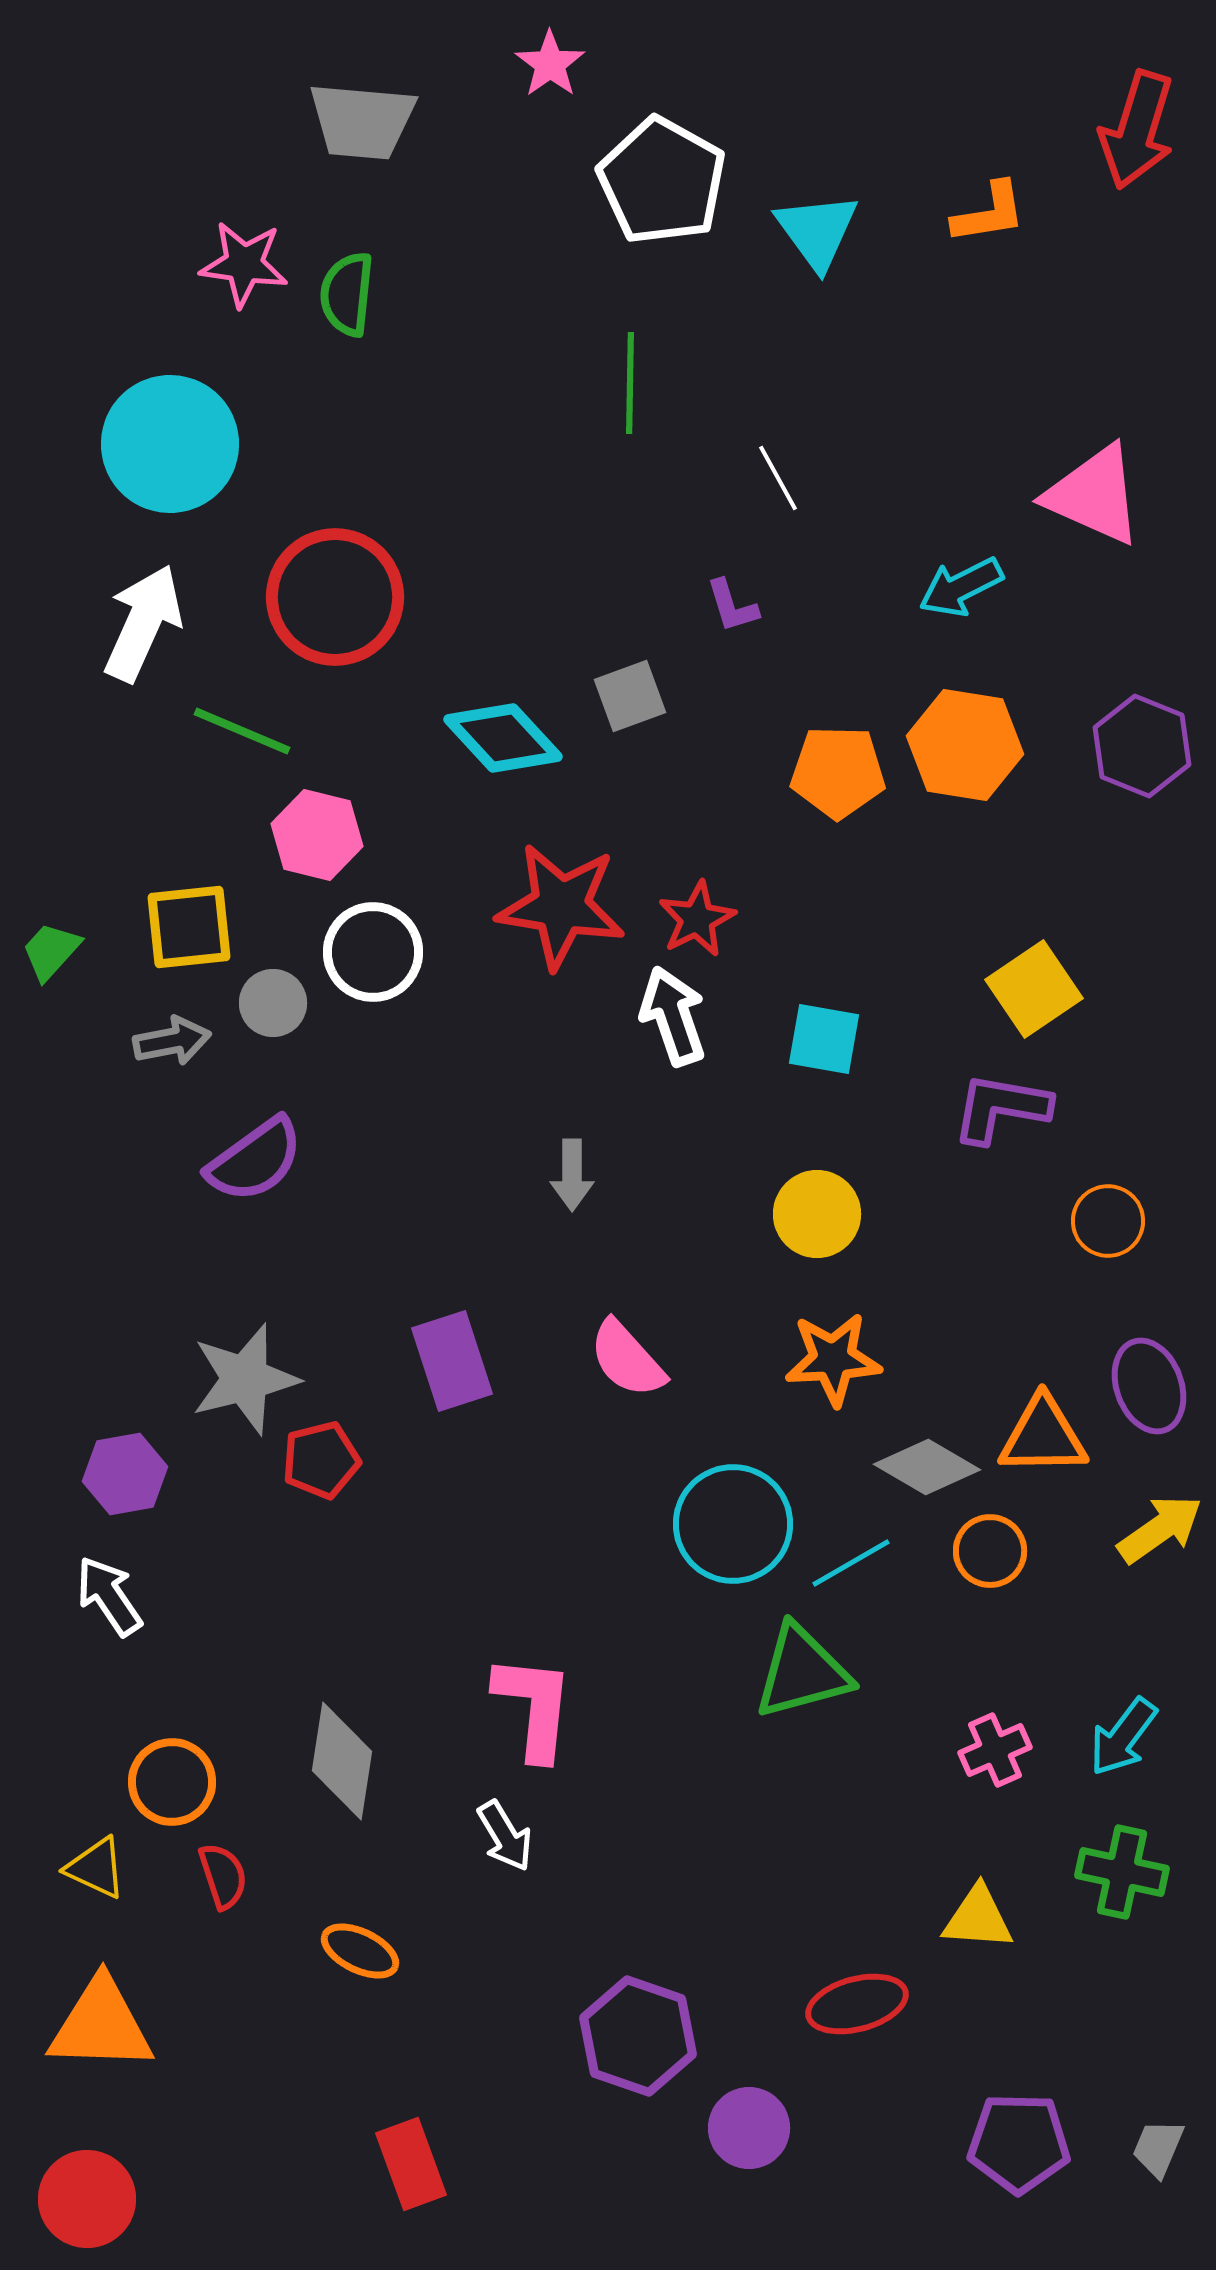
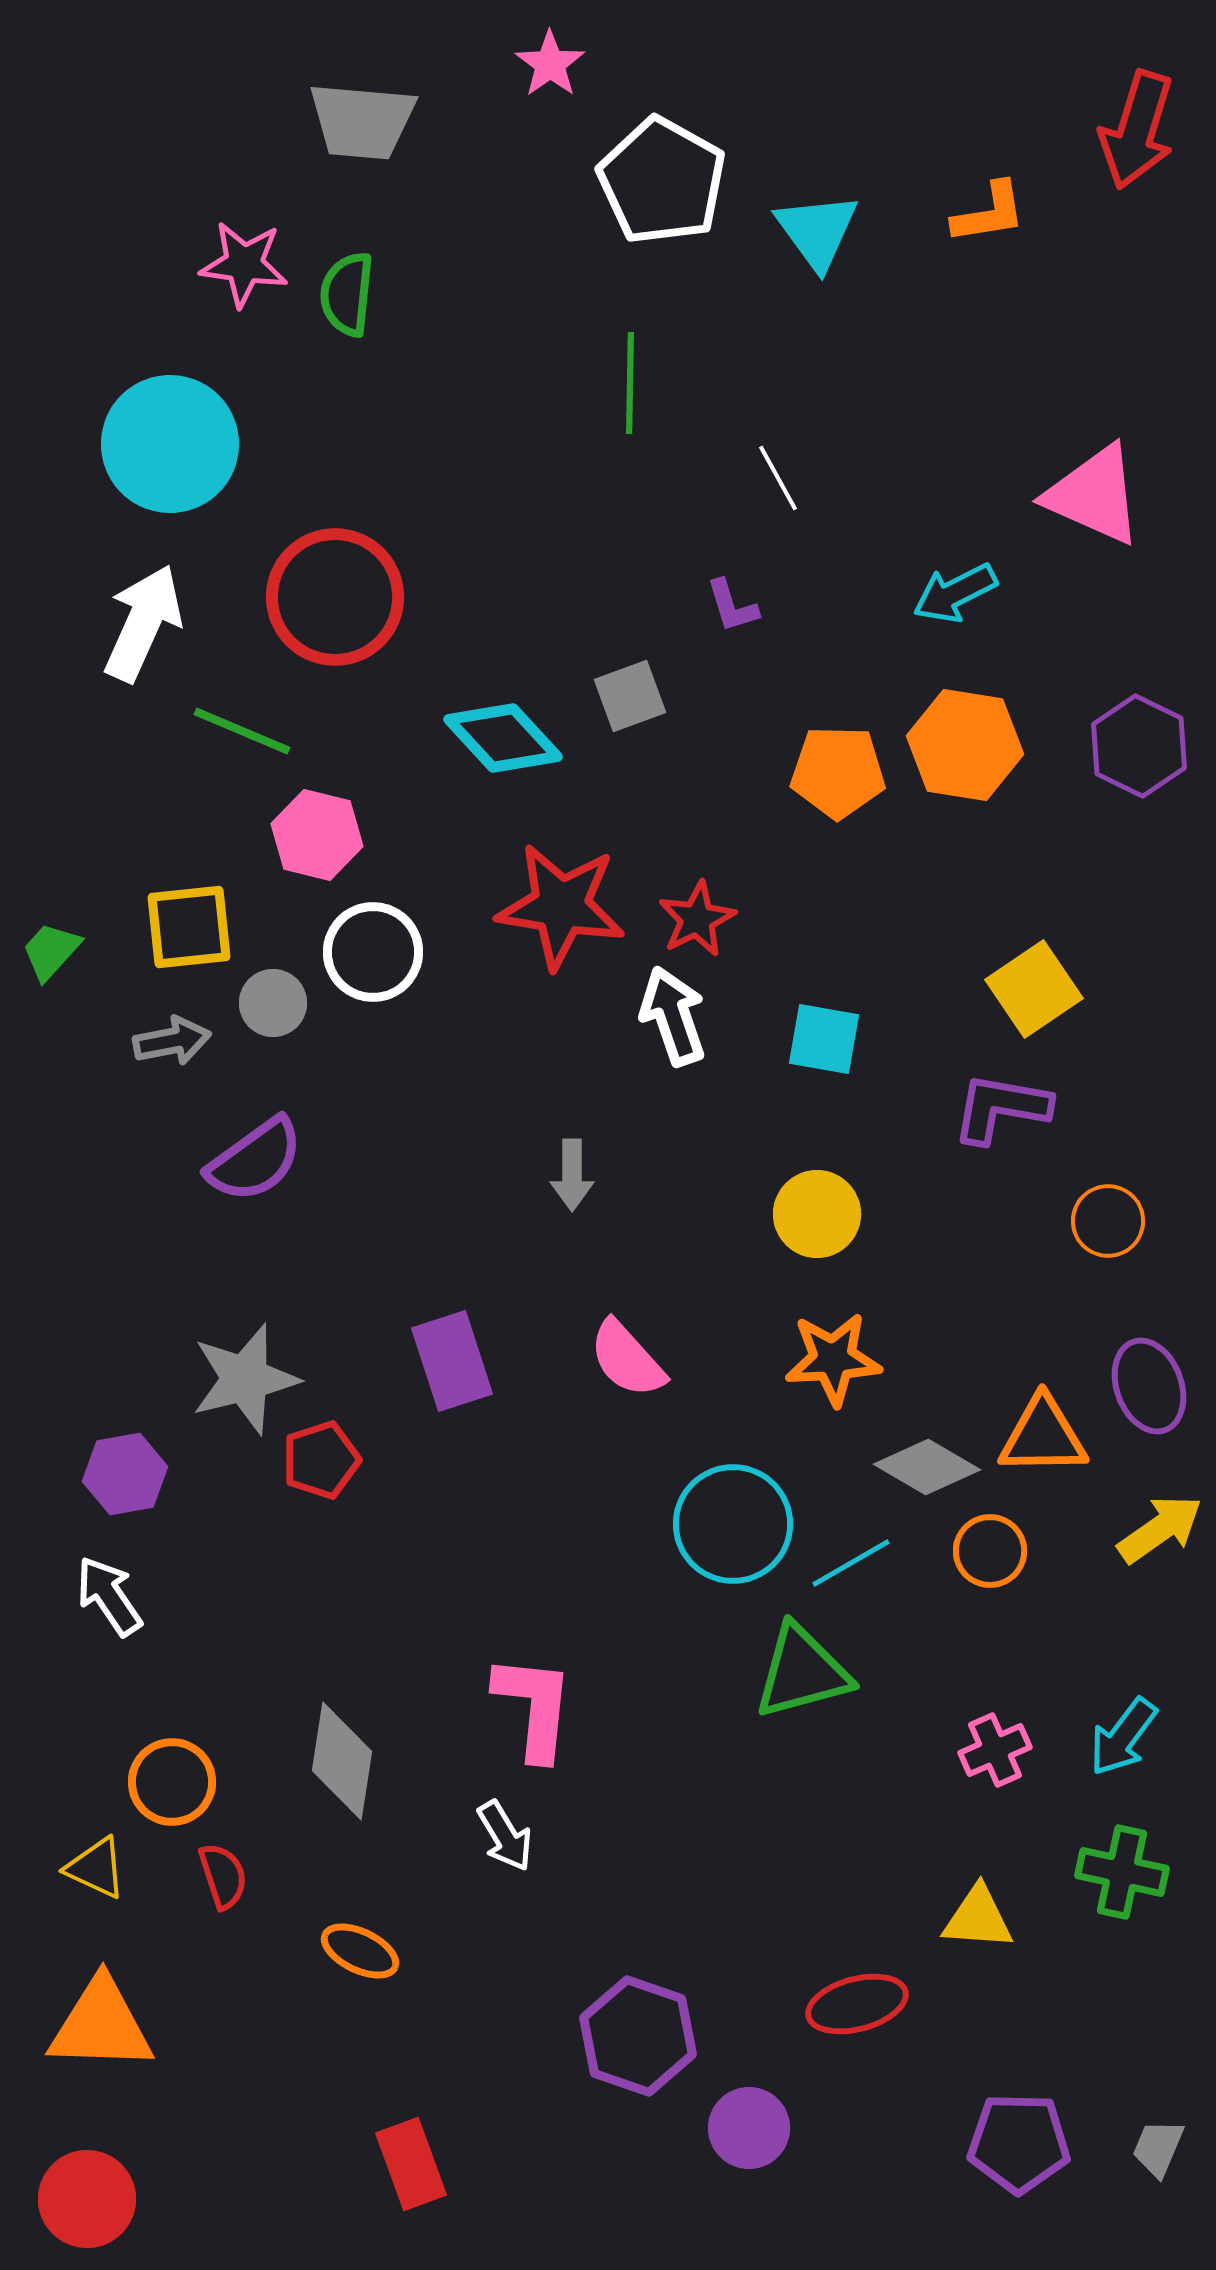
cyan arrow at (961, 587): moved 6 px left, 6 px down
purple hexagon at (1142, 746): moved 3 px left; rotated 4 degrees clockwise
red pentagon at (321, 1460): rotated 4 degrees counterclockwise
